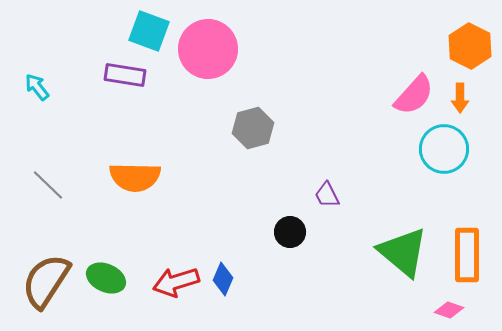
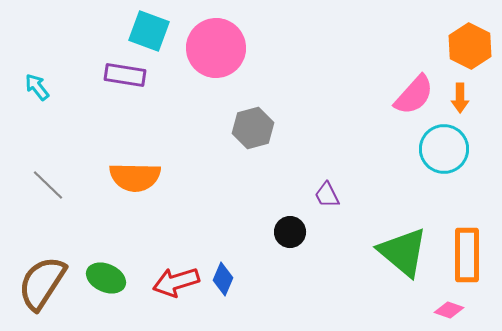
pink circle: moved 8 px right, 1 px up
brown semicircle: moved 4 px left, 2 px down
